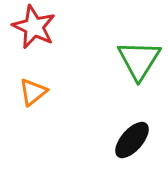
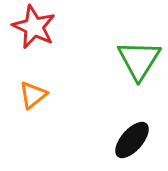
orange triangle: moved 3 px down
